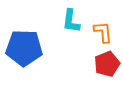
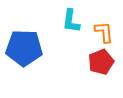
orange L-shape: moved 1 px right
red pentagon: moved 6 px left, 2 px up
